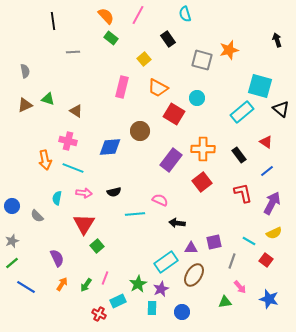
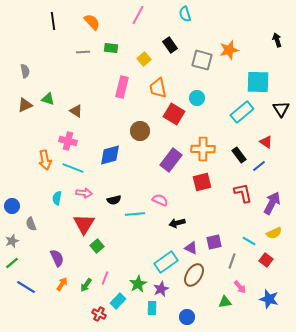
orange semicircle at (106, 16): moved 14 px left, 6 px down
green rectangle at (111, 38): moved 10 px down; rotated 32 degrees counterclockwise
black rectangle at (168, 39): moved 2 px right, 6 px down
gray line at (73, 52): moved 10 px right
cyan square at (260, 86): moved 2 px left, 4 px up; rotated 15 degrees counterclockwise
orange trapezoid at (158, 88): rotated 50 degrees clockwise
black triangle at (281, 109): rotated 18 degrees clockwise
blue diamond at (110, 147): moved 8 px down; rotated 10 degrees counterclockwise
blue line at (267, 171): moved 8 px left, 5 px up
red square at (202, 182): rotated 24 degrees clockwise
black semicircle at (114, 192): moved 8 px down
gray semicircle at (37, 216): moved 6 px left, 8 px down; rotated 24 degrees clockwise
black arrow at (177, 223): rotated 21 degrees counterclockwise
purple triangle at (191, 248): rotated 24 degrees clockwise
cyan rectangle at (118, 301): rotated 21 degrees counterclockwise
blue circle at (182, 312): moved 5 px right, 5 px down
